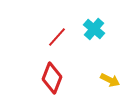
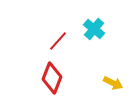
red line: moved 1 px right, 4 px down
yellow arrow: moved 3 px right, 3 px down
